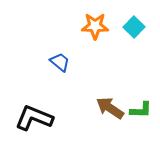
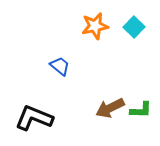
orange star: rotated 12 degrees counterclockwise
blue trapezoid: moved 4 px down
brown arrow: rotated 60 degrees counterclockwise
